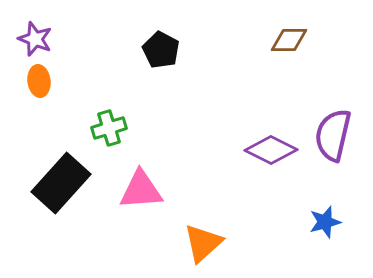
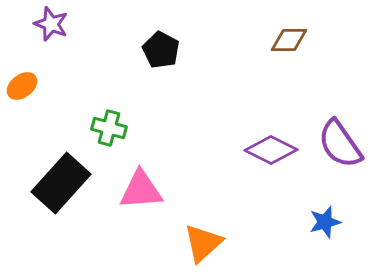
purple star: moved 16 px right, 15 px up
orange ellipse: moved 17 px left, 5 px down; rotated 60 degrees clockwise
green cross: rotated 32 degrees clockwise
purple semicircle: moved 7 px right, 9 px down; rotated 48 degrees counterclockwise
